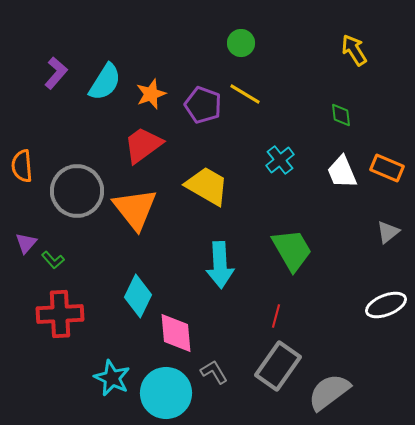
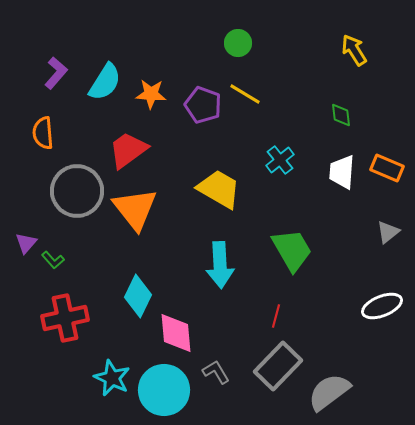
green circle: moved 3 px left
orange star: rotated 24 degrees clockwise
red trapezoid: moved 15 px left, 5 px down
orange semicircle: moved 21 px right, 33 px up
white trapezoid: rotated 27 degrees clockwise
yellow trapezoid: moved 12 px right, 3 px down
white ellipse: moved 4 px left, 1 px down
red cross: moved 5 px right, 4 px down; rotated 9 degrees counterclockwise
gray rectangle: rotated 9 degrees clockwise
gray L-shape: moved 2 px right
cyan circle: moved 2 px left, 3 px up
